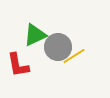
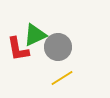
yellow line: moved 12 px left, 22 px down
red L-shape: moved 16 px up
